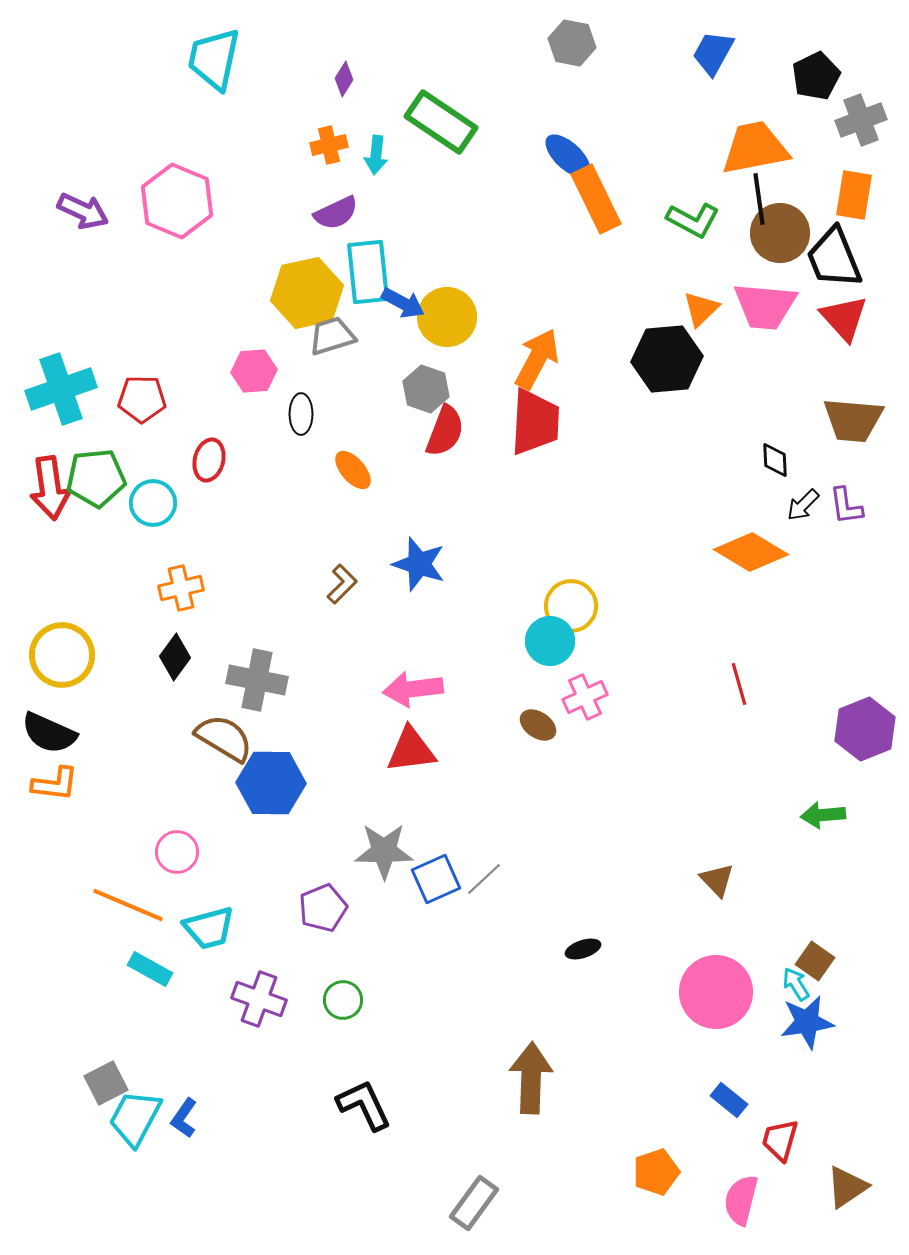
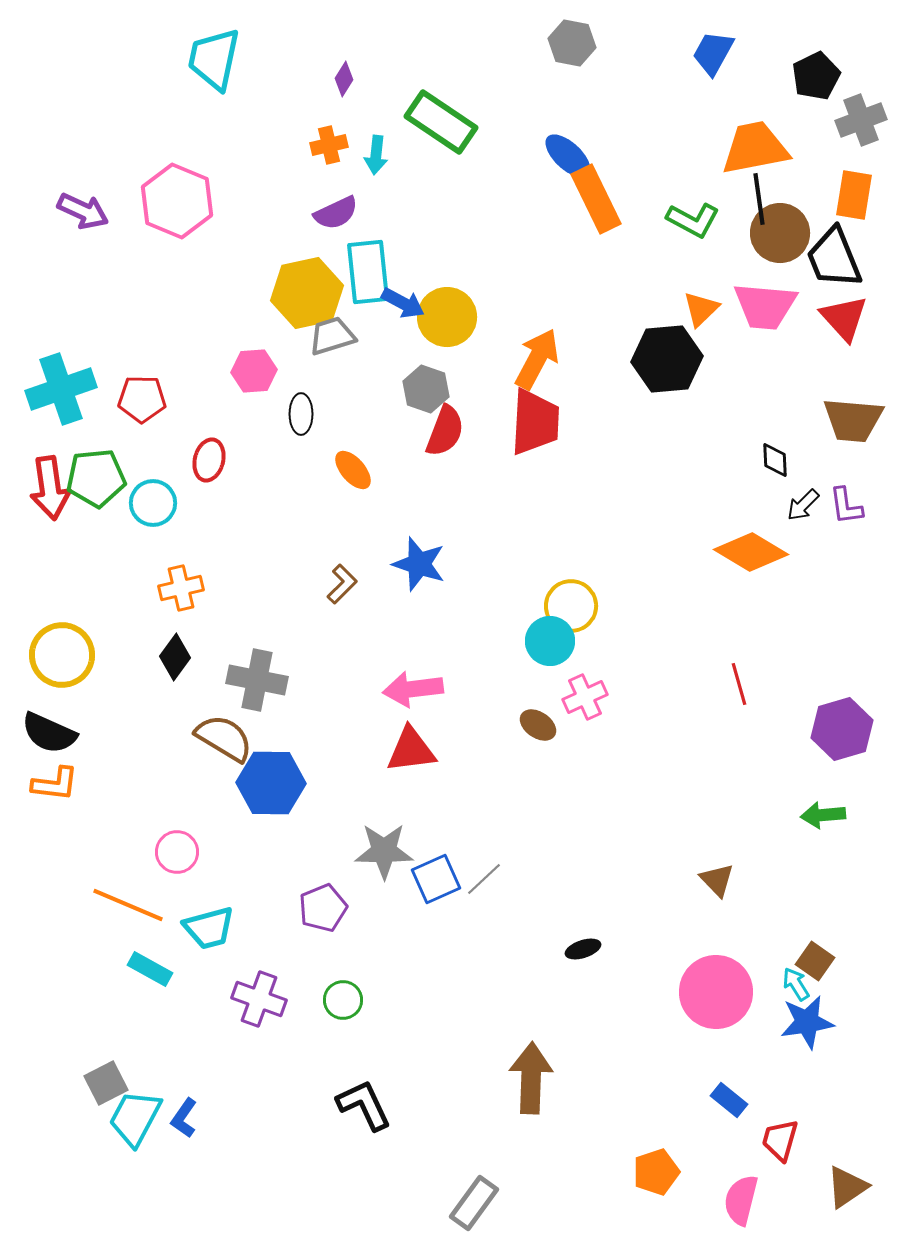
purple hexagon at (865, 729): moved 23 px left; rotated 6 degrees clockwise
